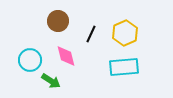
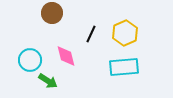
brown circle: moved 6 px left, 8 px up
green arrow: moved 3 px left
